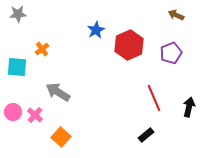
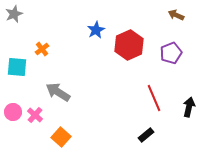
gray star: moved 4 px left; rotated 18 degrees counterclockwise
